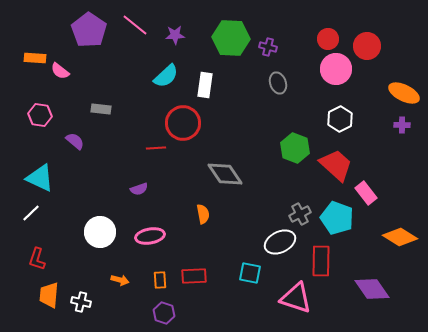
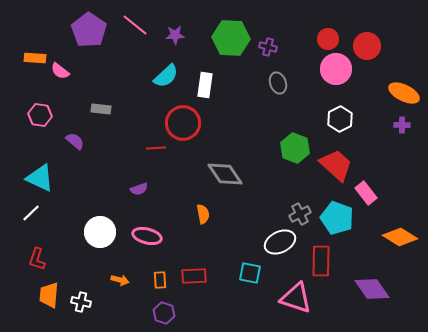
pink ellipse at (150, 236): moved 3 px left; rotated 24 degrees clockwise
